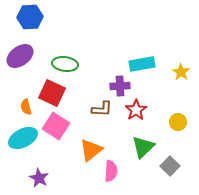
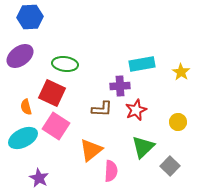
red star: rotated 10 degrees clockwise
